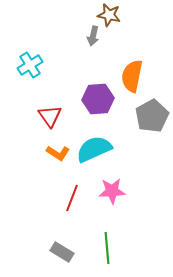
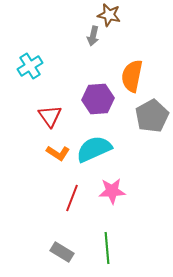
cyan cross: moved 1 px down
